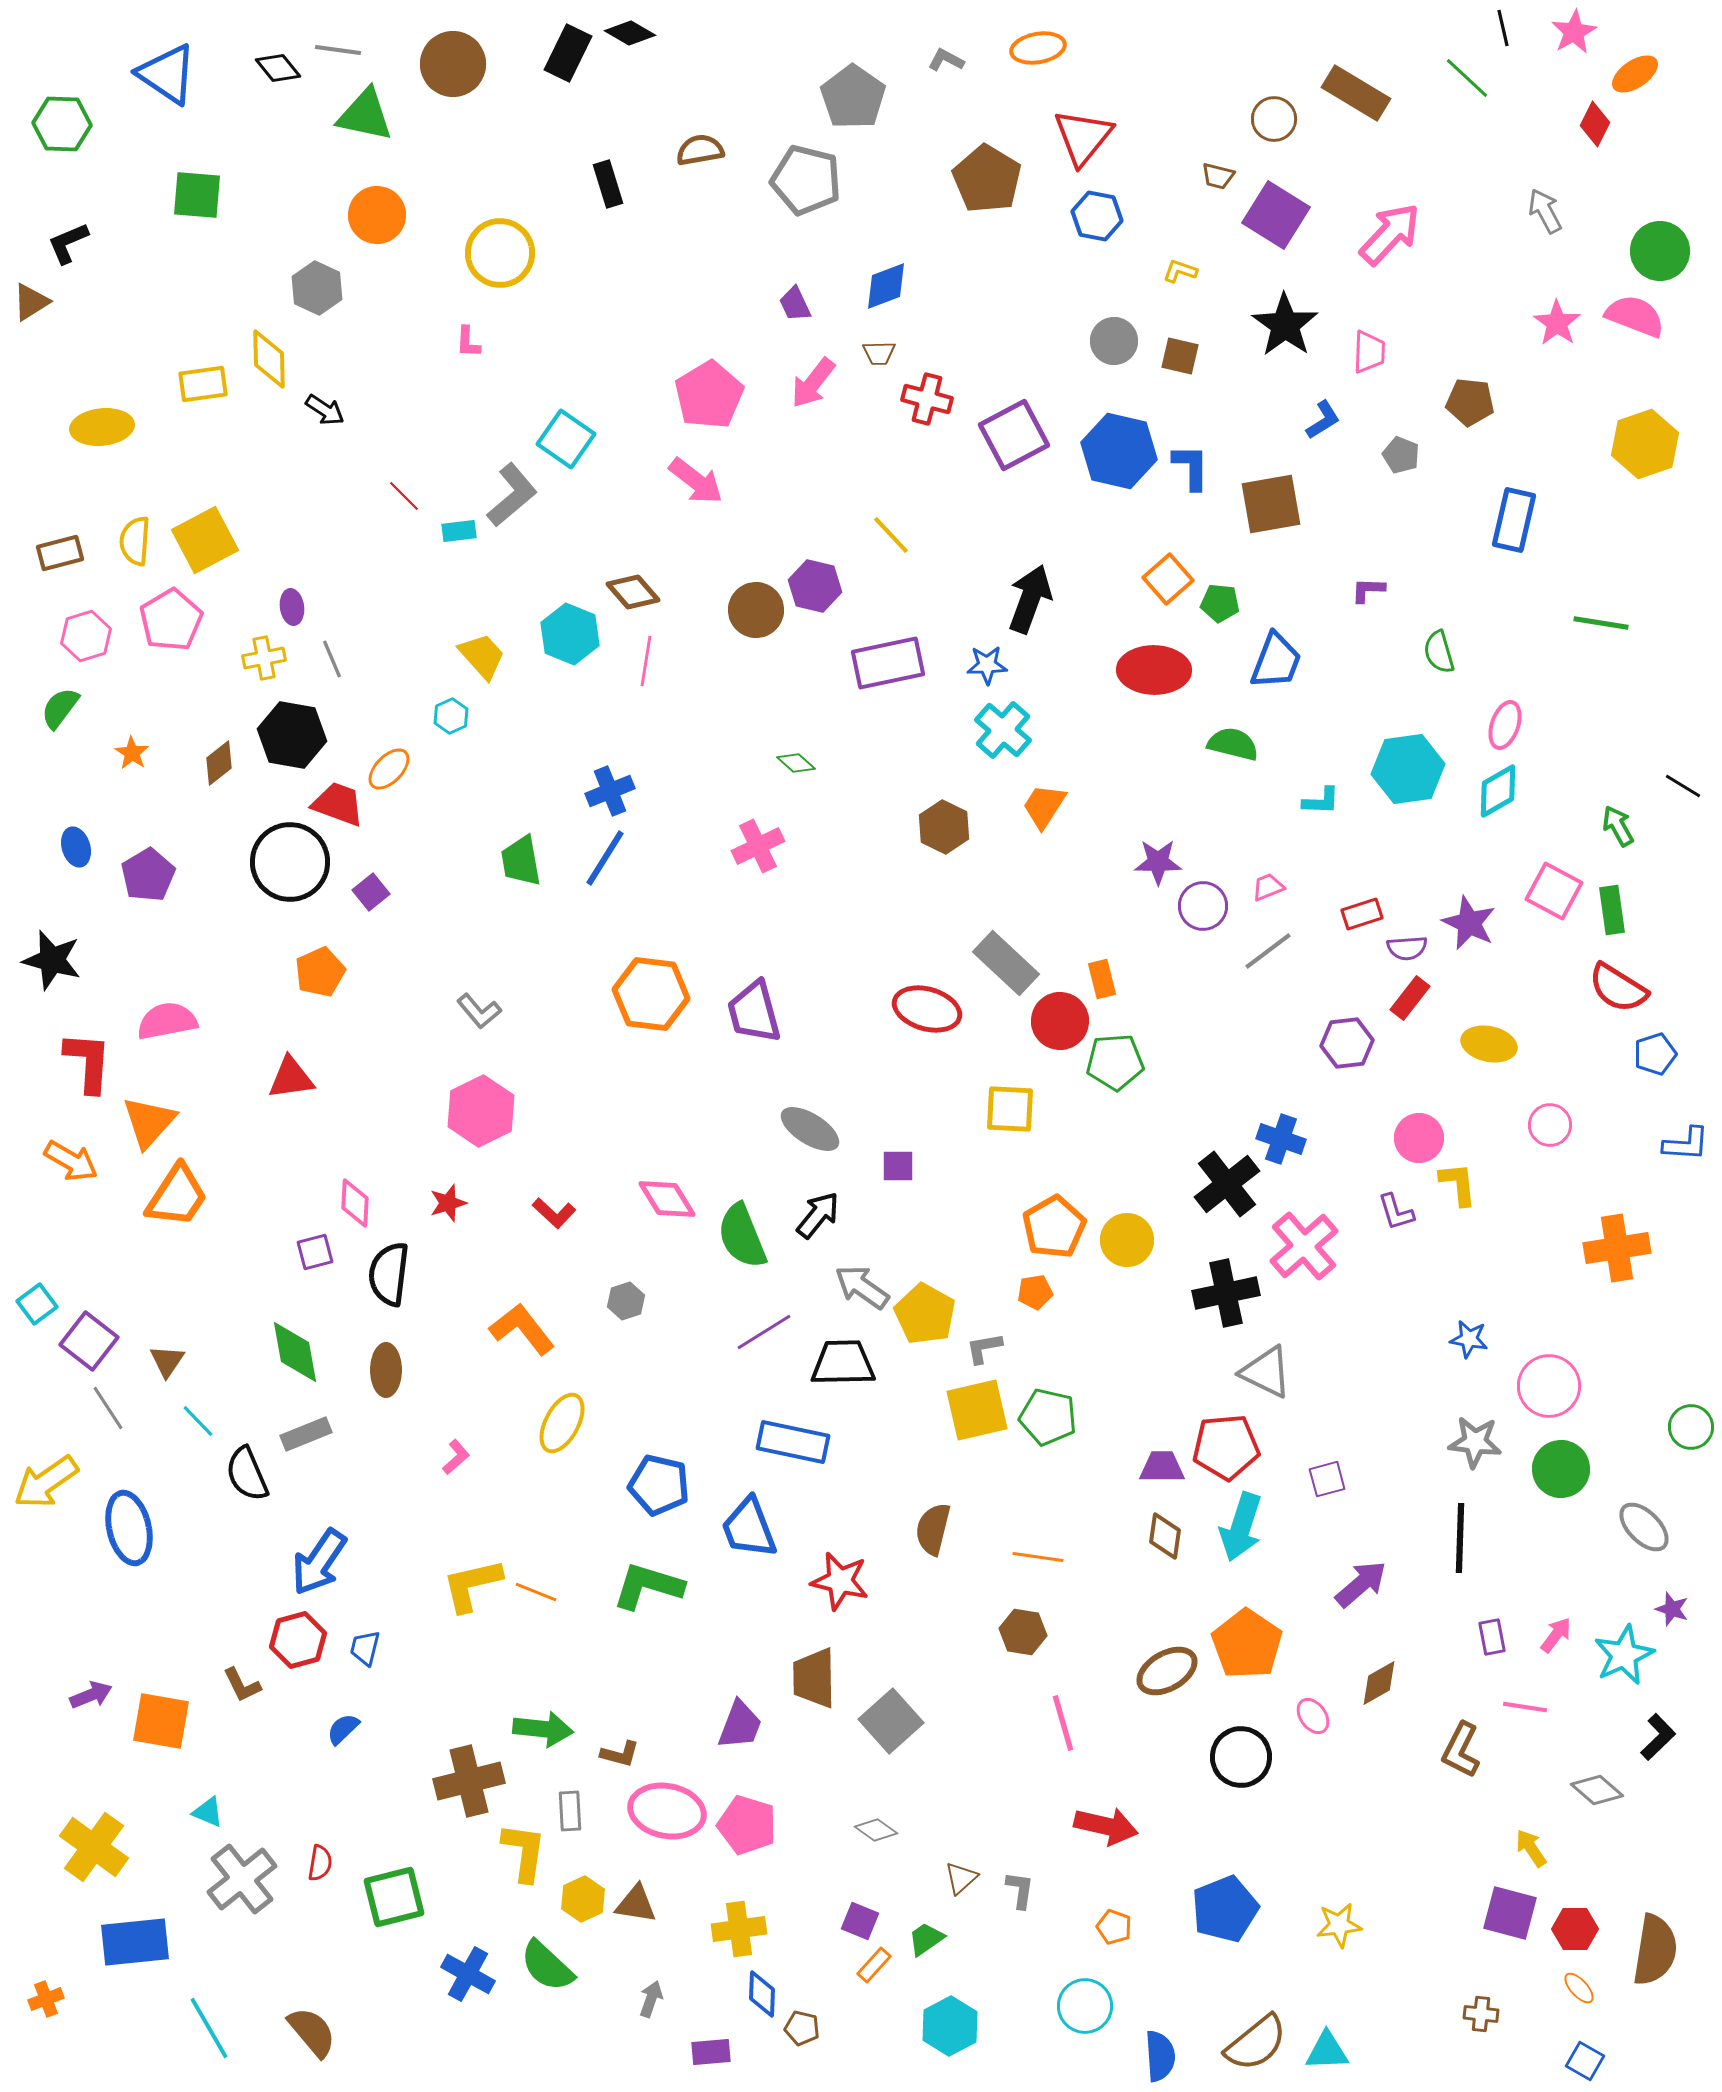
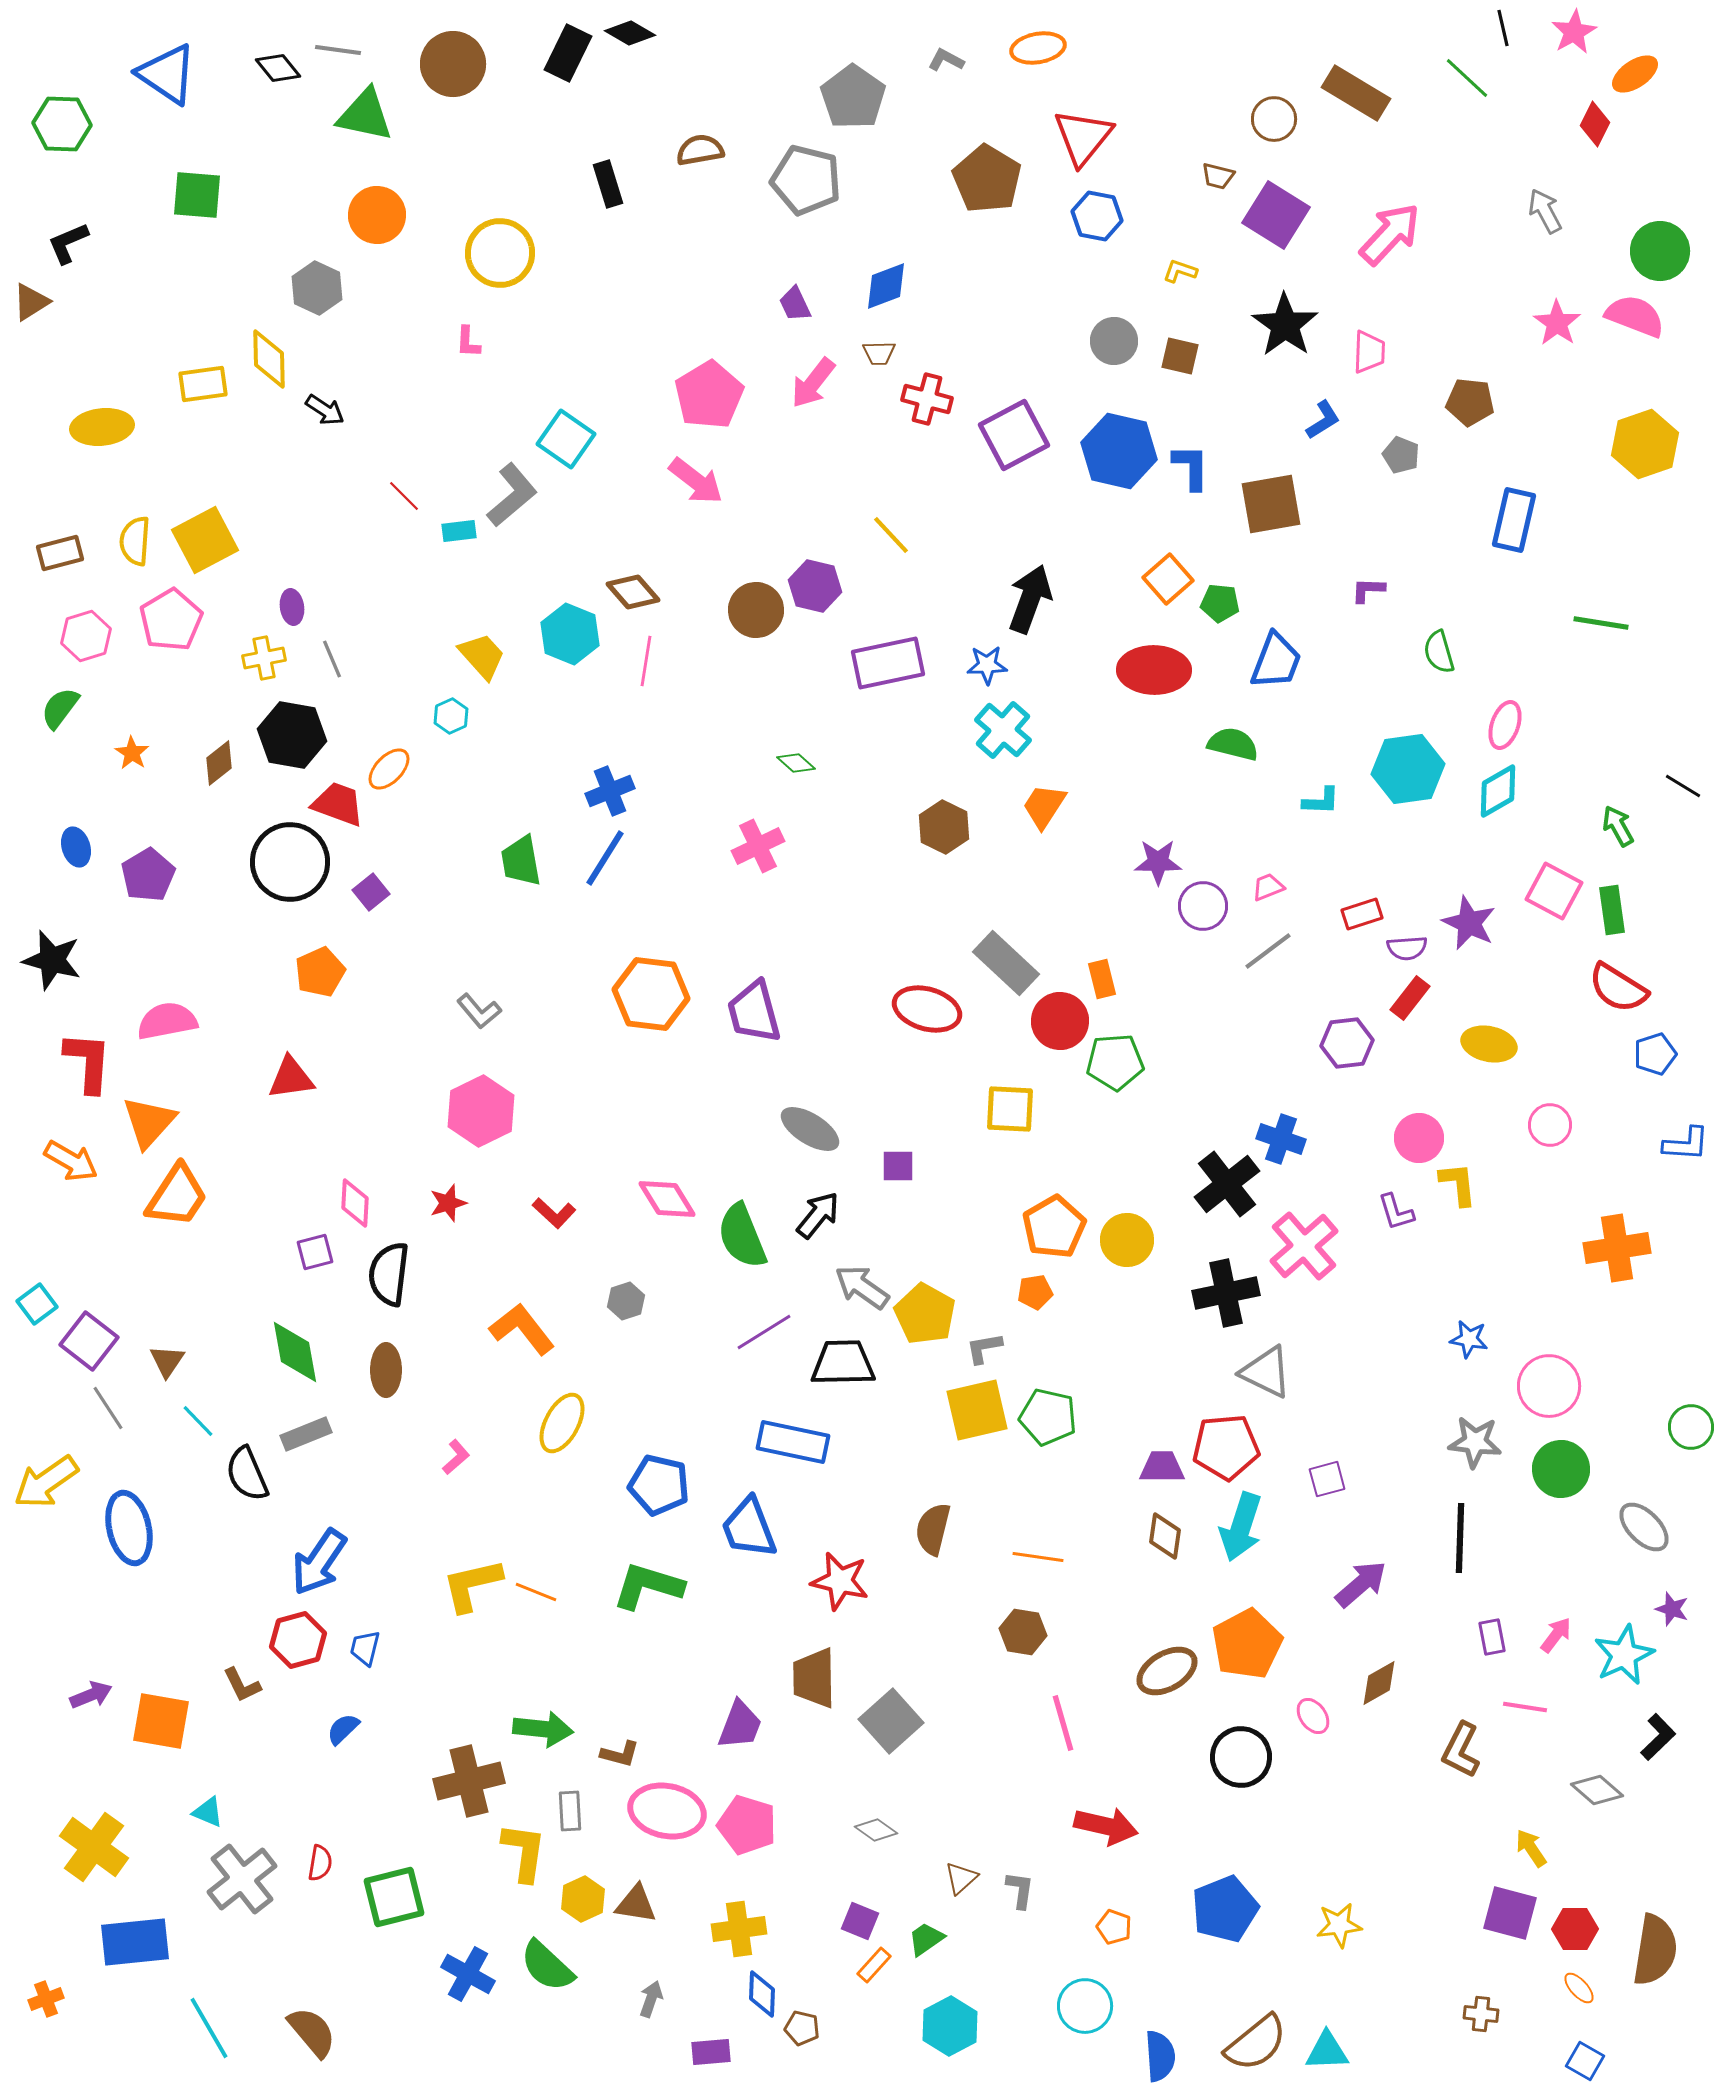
orange pentagon at (1247, 1644): rotated 10 degrees clockwise
